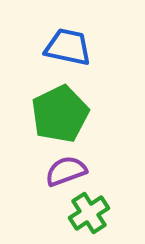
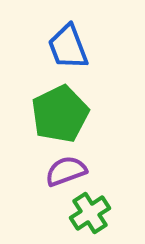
blue trapezoid: rotated 123 degrees counterclockwise
green cross: moved 1 px right
